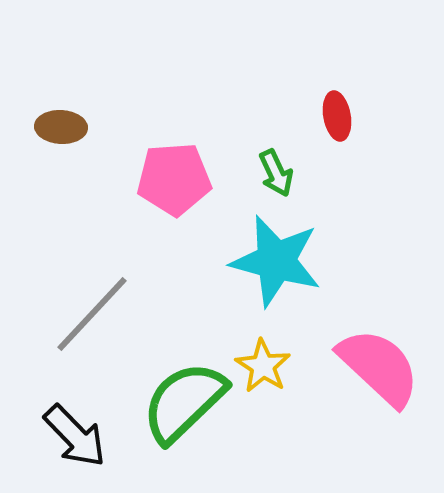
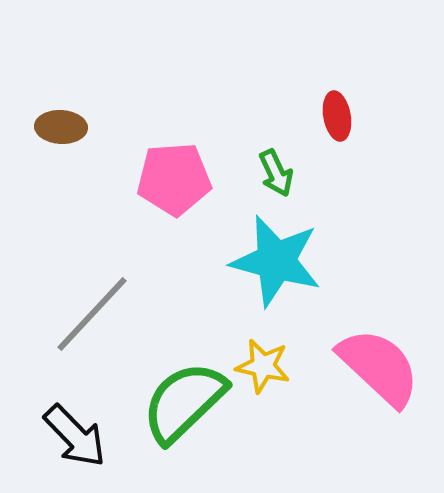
yellow star: rotated 20 degrees counterclockwise
